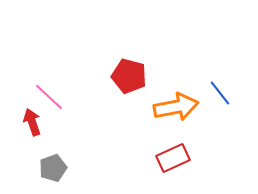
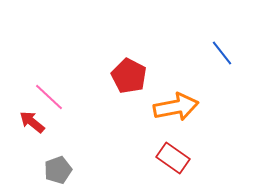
red pentagon: rotated 12 degrees clockwise
blue line: moved 2 px right, 40 px up
red arrow: rotated 32 degrees counterclockwise
red rectangle: rotated 60 degrees clockwise
gray pentagon: moved 5 px right, 2 px down
